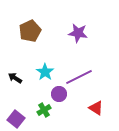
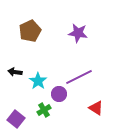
cyan star: moved 7 px left, 9 px down
black arrow: moved 6 px up; rotated 24 degrees counterclockwise
